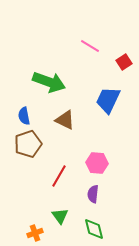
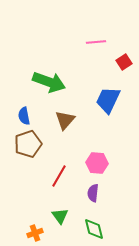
pink line: moved 6 px right, 4 px up; rotated 36 degrees counterclockwise
brown triangle: rotated 45 degrees clockwise
purple semicircle: moved 1 px up
